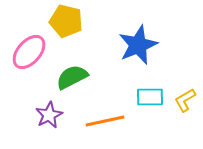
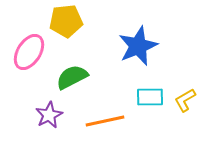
yellow pentagon: rotated 20 degrees counterclockwise
blue star: moved 1 px down
pink ellipse: rotated 9 degrees counterclockwise
